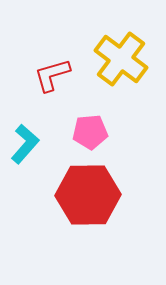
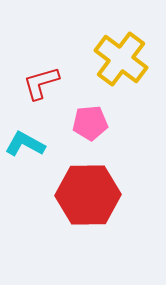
red L-shape: moved 11 px left, 8 px down
pink pentagon: moved 9 px up
cyan L-shape: rotated 102 degrees counterclockwise
